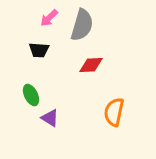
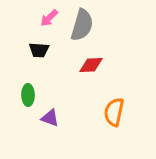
green ellipse: moved 3 px left; rotated 25 degrees clockwise
purple triangle: rotated 12 degrees counterclockwise
